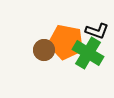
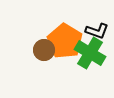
orange pentagon: moved 1 px left, 1 px up; rotated 20 degrees clockwise
green cross: moved 2 px right
